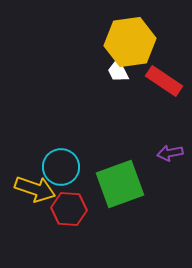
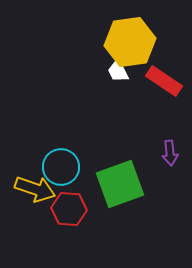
purple arrow: rotated 85 degrees counterclockwise
